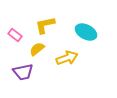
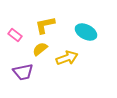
yellow semicircle: moved 3 px right
